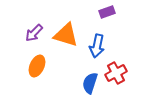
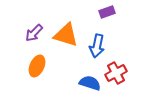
blue semicircle: rotated 90 degrees clockwise
